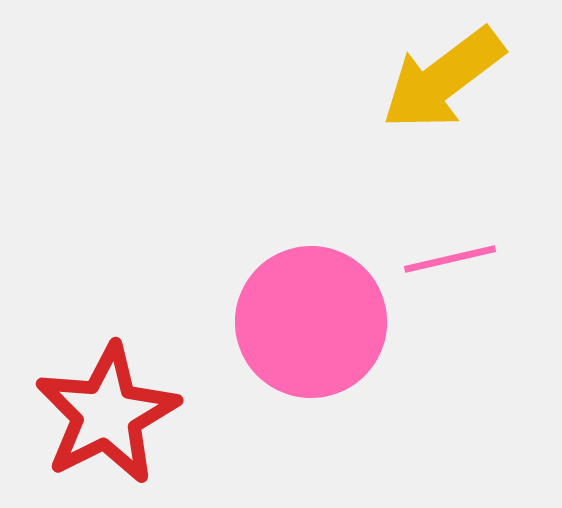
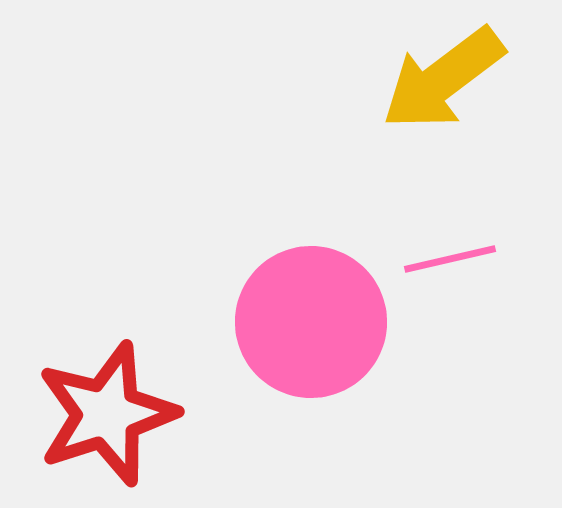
red star: rotated 9 degrees clockwise
